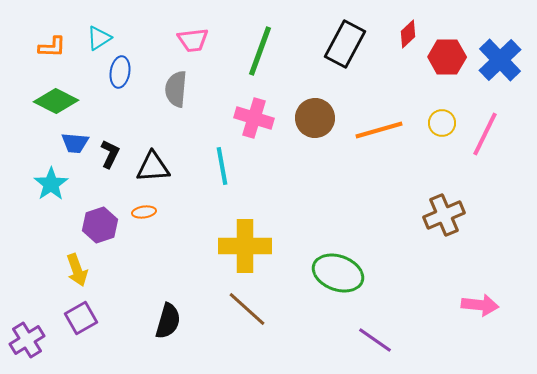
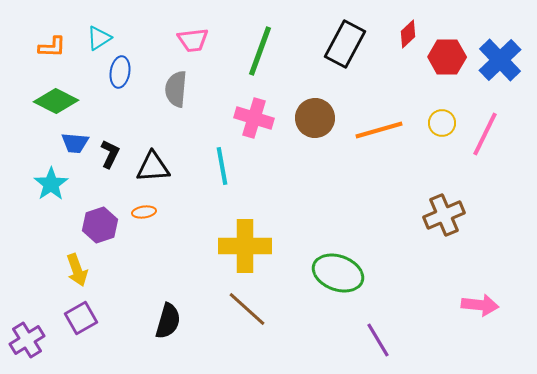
purple line: moved 3 px right; rotated 24 degrees clockwise
